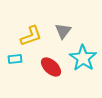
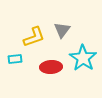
gray triangle: moved 1 px left, 1 px up
yellow L-shape: moved 3 px right, 1 px down
red ellipse: rotated 45 degrees counterclockwise
